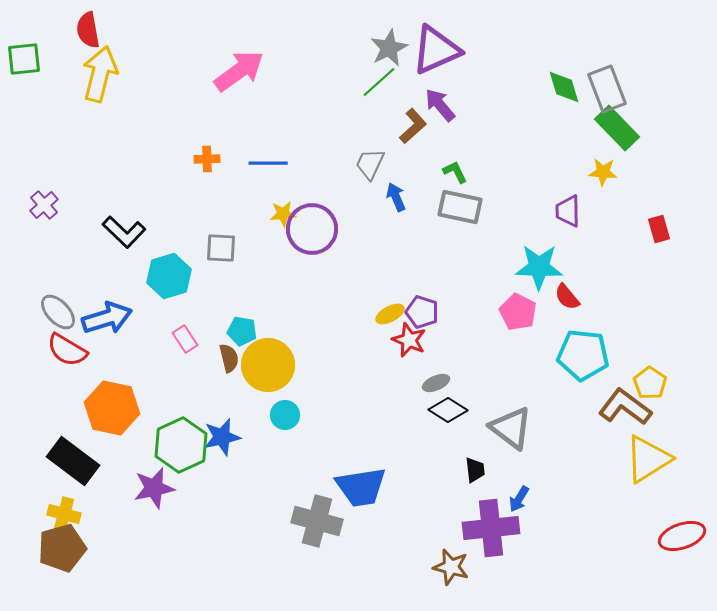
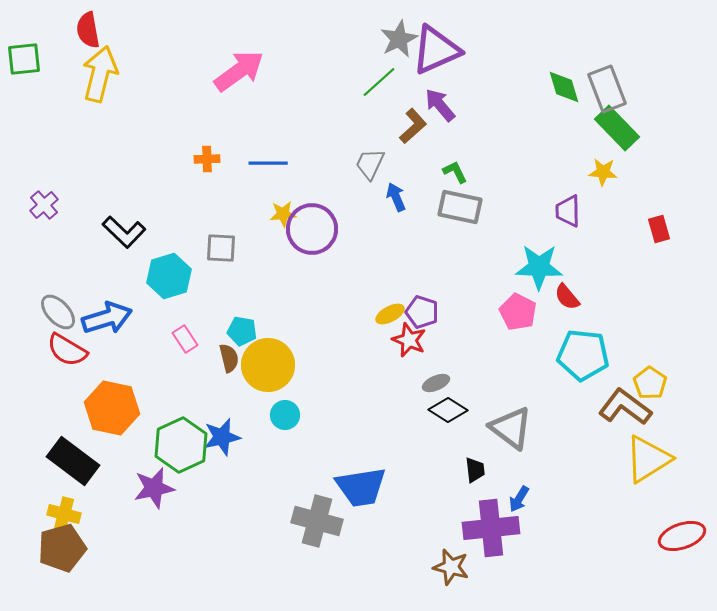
gray star at (389, 48): moved 10 px right, 9 px up
